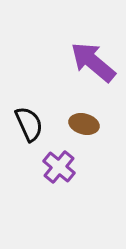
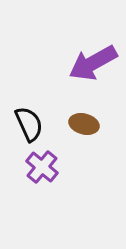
purple arrow: moved 1 px down; rotated 69 degrees counterclockwise
purple cross: moved 17 px left
